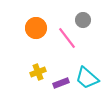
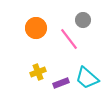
pink line: moved 2 px right, 1 px down
